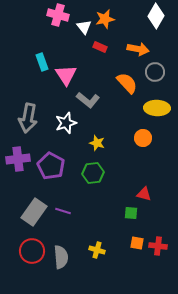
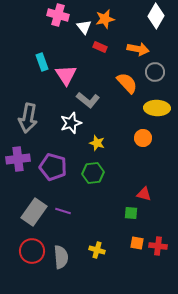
white star: moved 5 px right
purple pentagon: moved 2 px right, 1 px down; rotated 12 degrees counterclockwise
